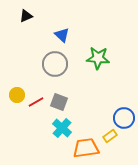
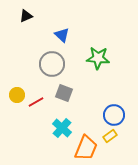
gray circle: moved 3 px left
gray square: moved 5 px right, 9 px up
blue circle: moved 10 px left, 3 px up
orange trapezoid: rotated 120 degrees clockwise
